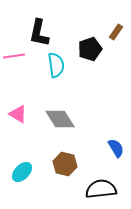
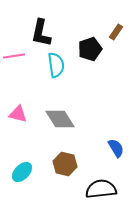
black L-shape: moved 2 px right
pink triangle: rotated 18 degrees counterclockwise
